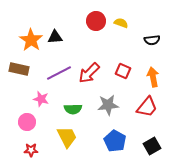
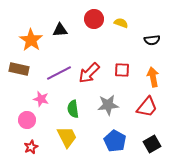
red circle: moved 2 px left, 2 px up
black triangle: moved 5 px right, 7 px up
red square: moved 1 px left, 1 px up; rotated 21 degrees counterclockwise
green semicircle: rotated 84 degrees clockwise
pink circle: moved 2 px up
black square: moved 2 px up
red star: moved 3 px up; rotated 24 degrees counterclockwise
